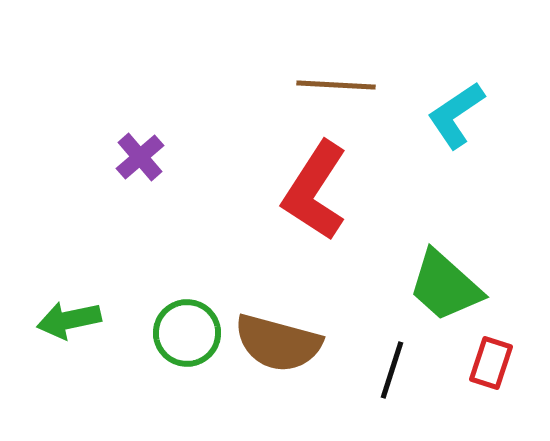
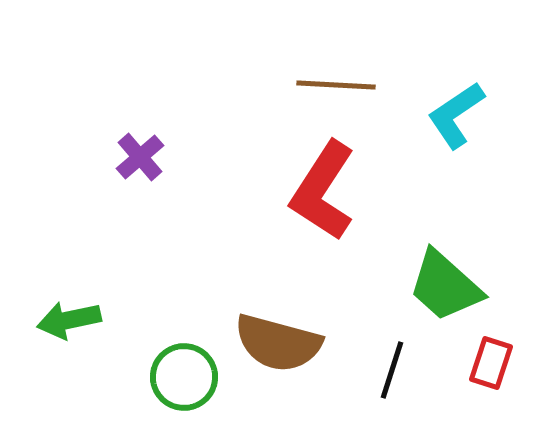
red L-shape: moved 8 px right
green circle: moved 3 px left, 44 px down
